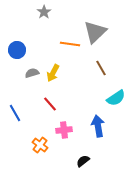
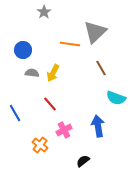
blue circle: moved 6 px right
gray semicircle: rotated 24 degrees clockwise
cyan semicircle: rotated 54 degrees clockwise
pink cross: rotated 21 degrees counterclockwise
